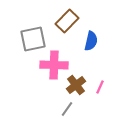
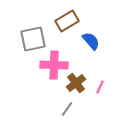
brown rectangle: rotated 15 degrees clockwise
blue semicircle: rotated 54 degrees counterclockwise
brown cross: moved 2 px up
